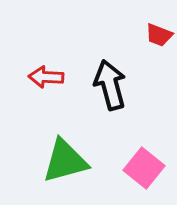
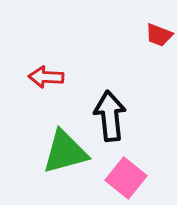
black arrow: moved 31 px down; rotated 9 degrees clockwise
green triangle: moved 9 px up
pink square: moved 18 px left, 10 px down
